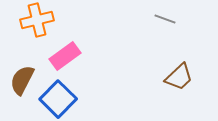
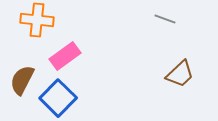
orange cross: rotated 20 degrees clockwise
brown trapezoid: moved 1 px right, 3 px up
blue square: moved 1 px up
